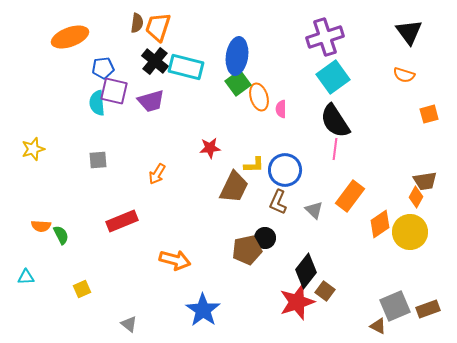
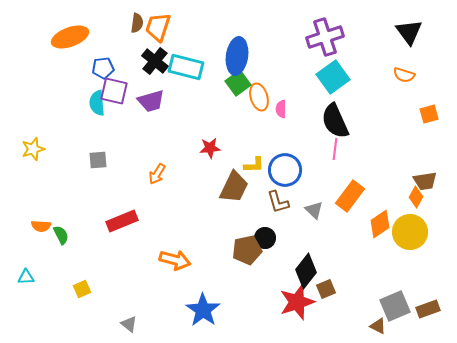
black semicircle at (335, 121): rotated 9 degrees clockwise
brown L-shape at (278, 202): rotated 40 degrees counterclockwise
brown square at (325, 291): moved 1 px right, 2 px up; rotated 30 degrees clockwise
